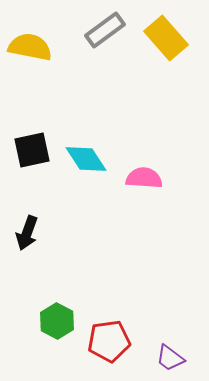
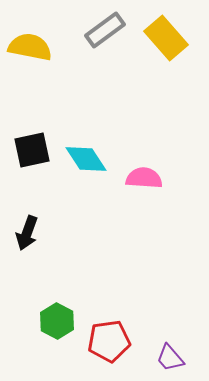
purple trapezoid: rotated 12 degrees clockwise
